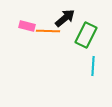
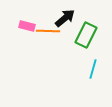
cyan line: moved 3 px down; rotated 12 degrees clockwise
